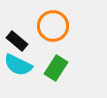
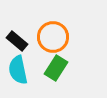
orange circle: moved 11 px down
cyan semicircle: moved 5 px down; rotated 52 degrees clockwise
